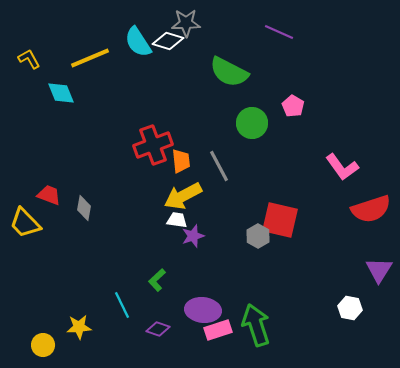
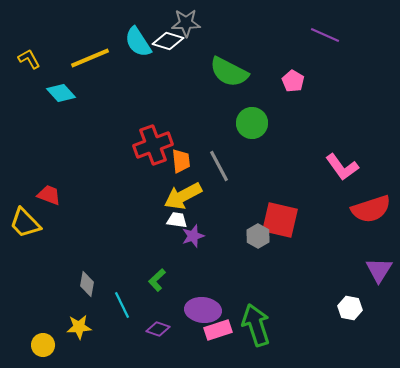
purple line: moved 46 px right, 3 px down
cyan diamond: rotated 20 degrees counterclockwise
pink pentagon: moved 25 px up
gray diamond: moved 3 px right, 76 px down
